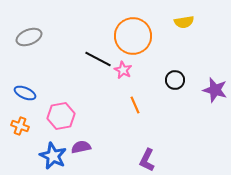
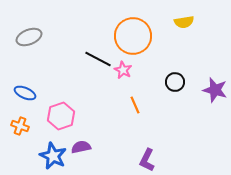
black circle: moved 2 px down
pink hexagon: rotated 8 degrees counterclockwise
